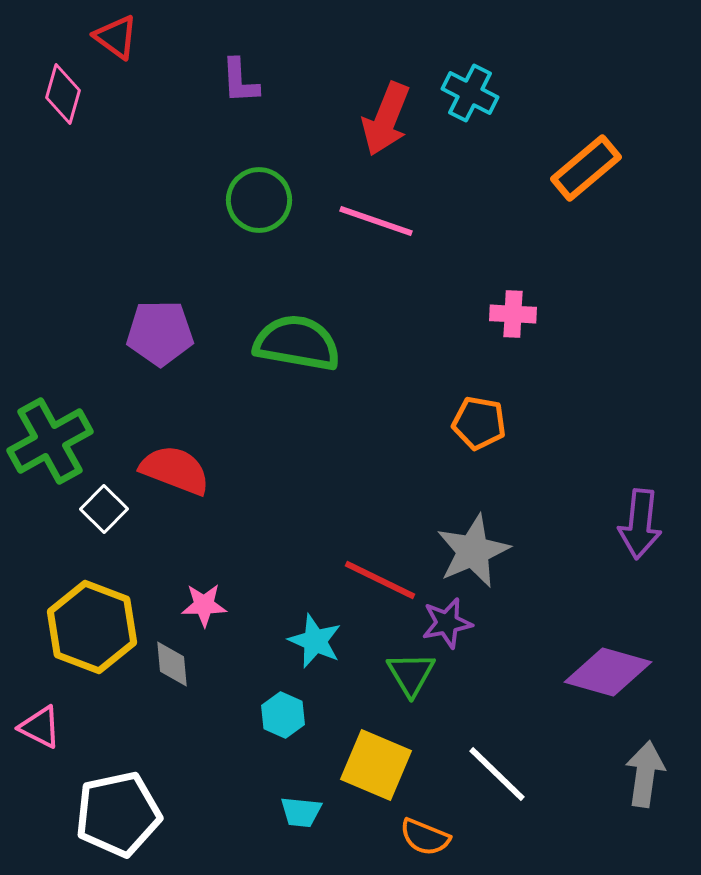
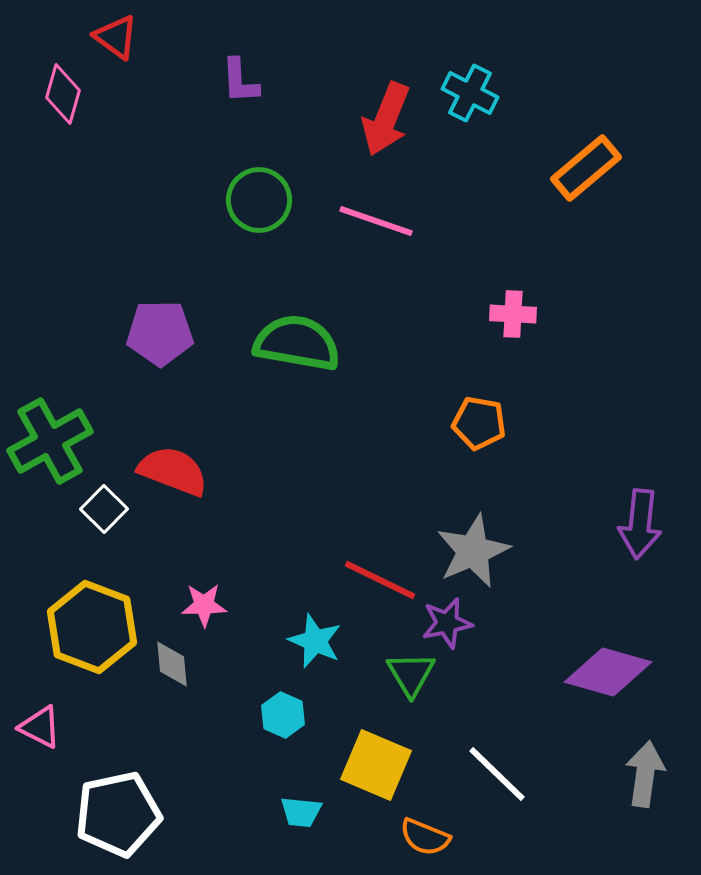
red semicircle: moved 2 px left, 1 px down
